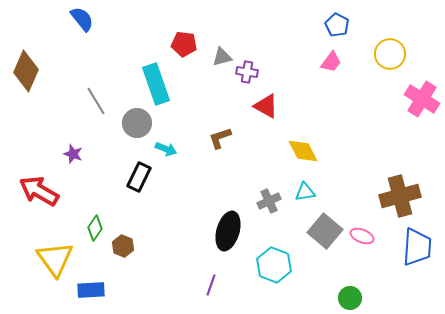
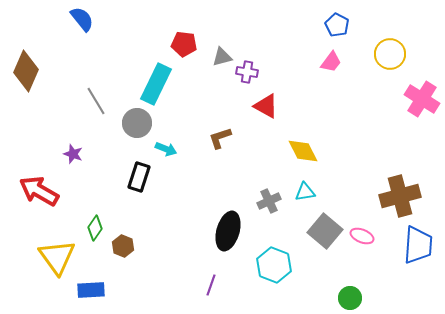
cyan rectangle: rotated 45 degrees clockwise
black rectangle: rotated 8 degrees counterclockwise
blue trapezoid: moved 1 px right, 2 px up
yellow triangle: moved 2 px right, 2 px up
